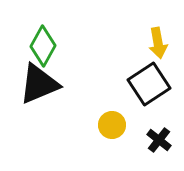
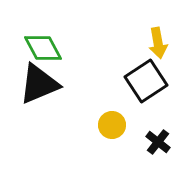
green diamond: moved 2 px down; rotated 57 degrees counterclockwise
black square: moved 3 px left, 3 px up
black cross: moved 1 px left, 2 px down
